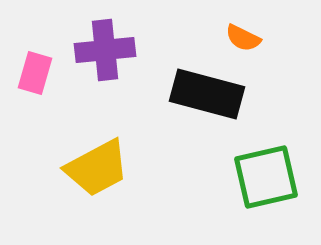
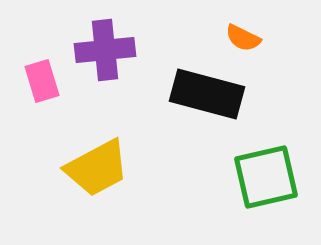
pink rectangle: moved 7 px right, 8 px down; rotated 33 degrees counterclockwise
